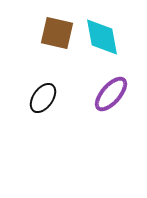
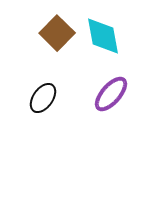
brown square: rotated 32 degrees clockwise
cyan diamond: moved 1 px right, 1 px up
